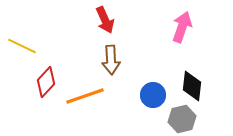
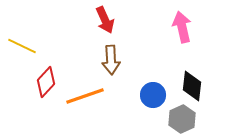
pink arrow: rotated 32 degrees counterclockwise
gray hexagon: rotated 12 degrees counterclockwise
